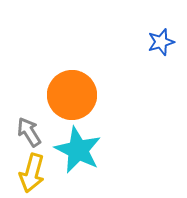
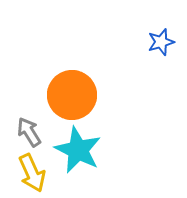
yellow arrow: rotated 39 degrees counterclockwise
